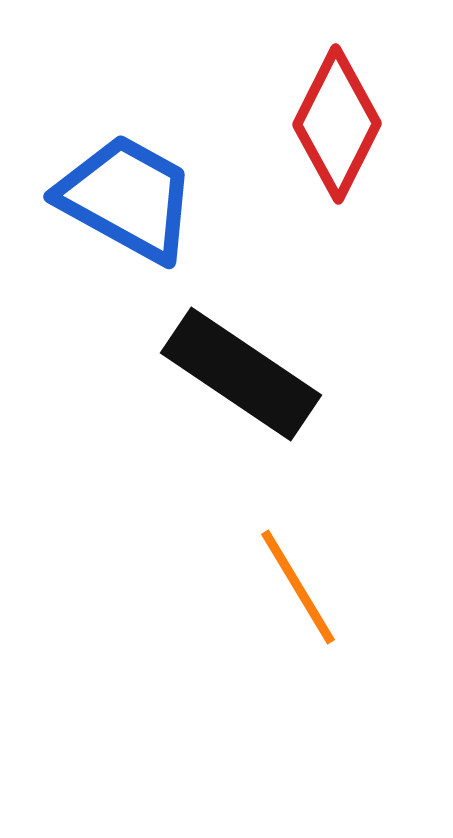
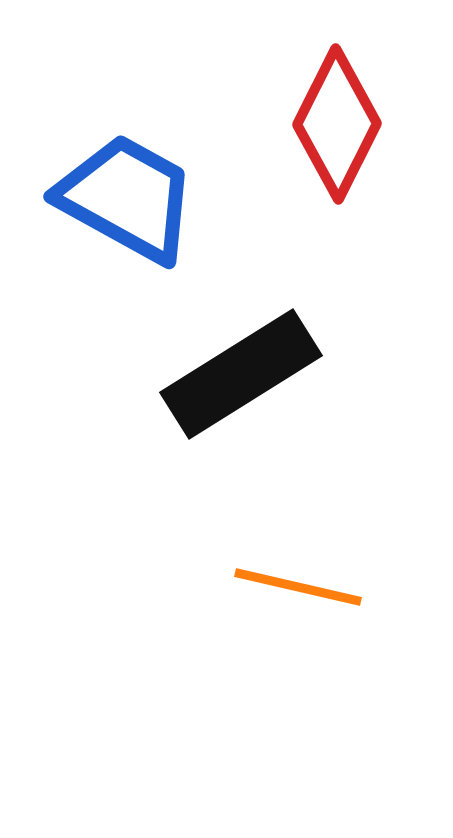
black rectangle: rotated 66 degrees counterclockwise
orange line: rotated 46 degrees counterclockwise
